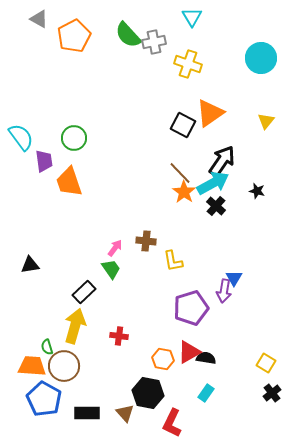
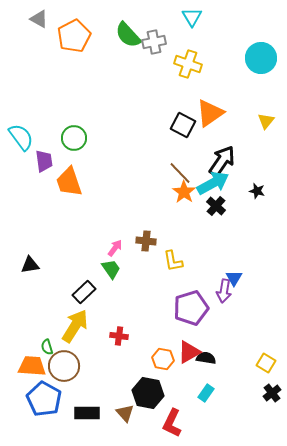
yellow arrow at (75, 326): rotated 16 degrees clockwise
